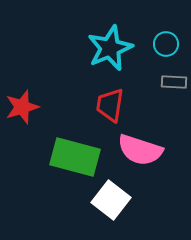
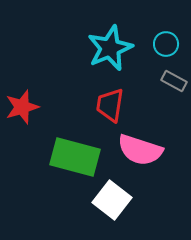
gray rectangle: moved 1 px up; rotated 25 degrees clockwise
white square: moved 1 px right
